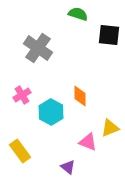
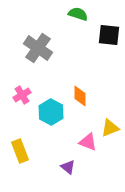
yellow rectangle: rotated 15 degrees clockwise
